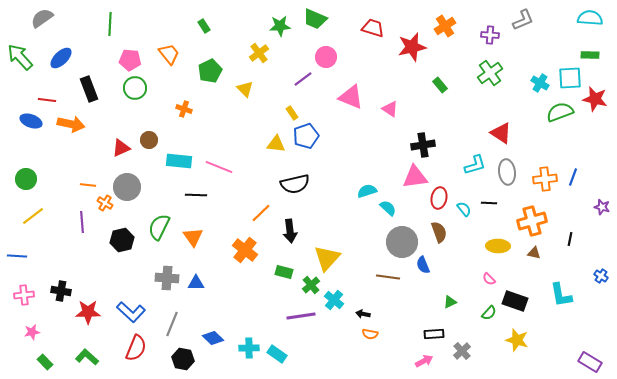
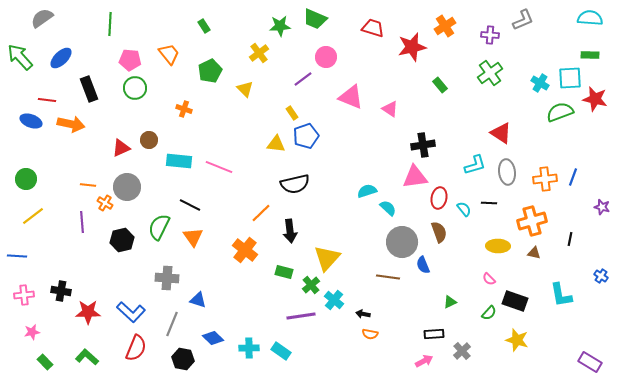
black line at (196, 195): moved 6 px left, 10 px down; rotated 25 degrees clockwise
blue triangle at (196, 283): moved 2 px right, 17 px down; rotated 18 degrees clockwise
cyan rectangle at (277, 354): moved 4 px right, 3 px up
